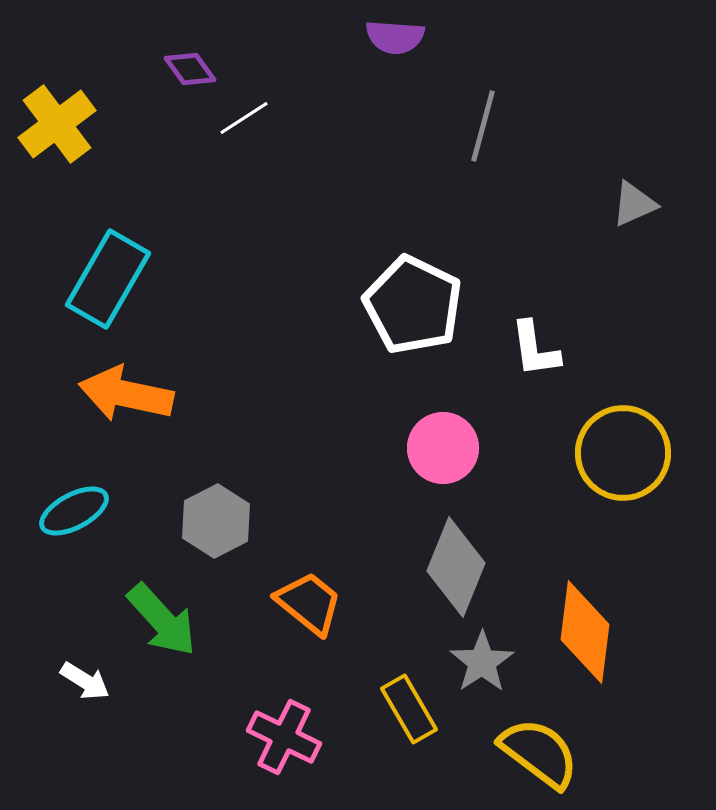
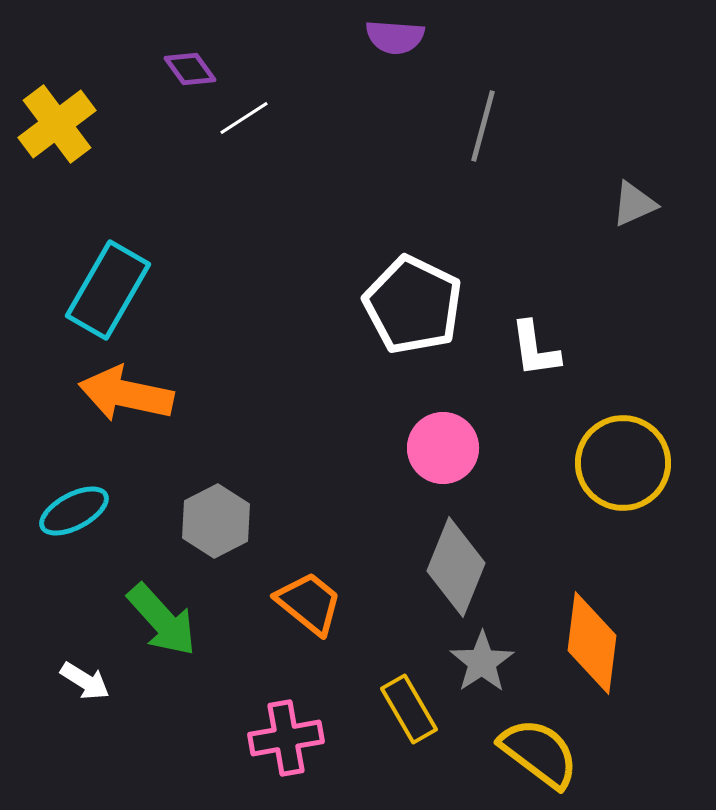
cyan rectangle: moved 11 px down
yellow circle: moved 10 px down
orange diamond: moved 7 px right, 11 px down
pink cross: moved 2 px right, 1 px down; rotated 36 degrees counterclockwise
